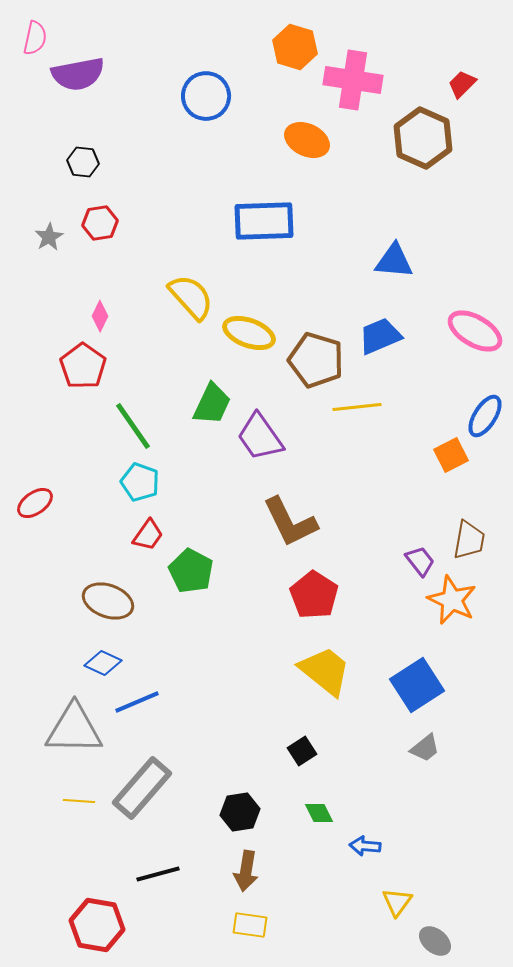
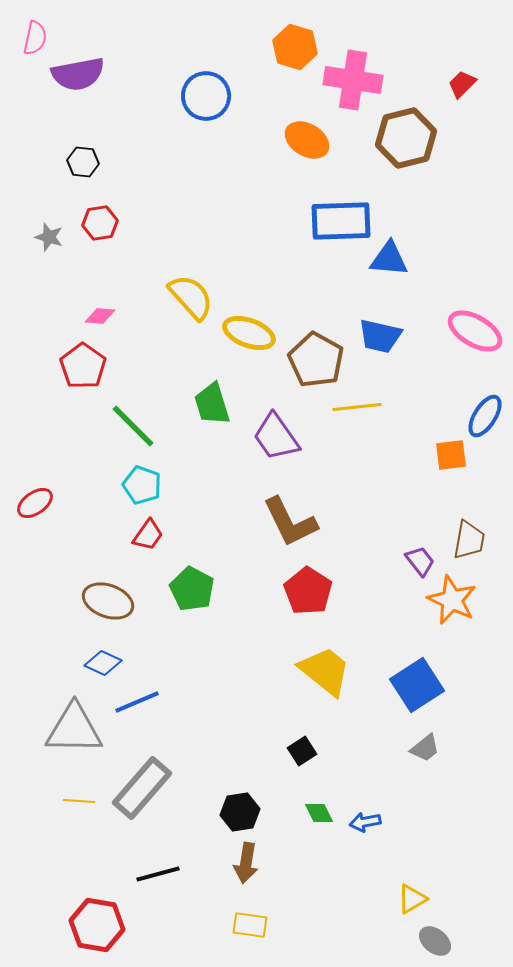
brown hexagon at (423, 138): moved 17 px left; rotated 22 degrees clockwise
orange ellipse at (307, 140): rotated 6 degrees clockwise
blue rectangle at (264, 221): moved 77 px right
gray star at (49, 237): rotated 24 degrees counterclockwise
blue triangle at (394, 261): moved 5 px left, 2 px up
pink diamond at (100, 316): rotated 68 degrees clockwise
blue trapezoid at (380, 336): rotated 144 degrees counterclockwise
brown pentagon at (316, 360): rotated 12 degrees clockwise
green trapezoid at (212, 404): rotated 138 degrees clockwise
green line at (133, 426): rotated 10 degrees counterclockwise
purple trapezoid at (260, 437): moved 16 px right
orange square at (451, 455): rotated 20 degrees clockwise
cyan pentagon at (140, 482): moved 2 px right, 3 px down
green pentagon at (191, 571): moved 1 px right, 18 px down
red pentagon at (314, 595): moved 6 px left, 4 px up
blue arrow at (365, 846): moved 24 px up; rotated 16 degrees counterclockwise
brown arrow at (246, 871): moved 8 px up
yellow triangle at (397, 902): moved 15 px right, 3 px up; rotated 24 degrees clockwise
